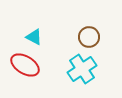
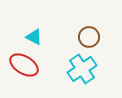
red ellipse: moved 1 px left
